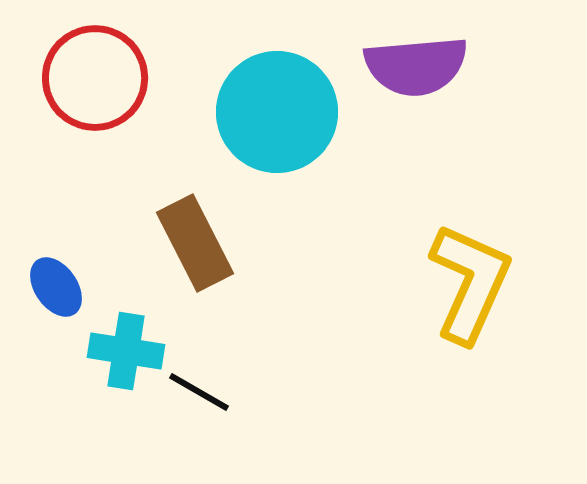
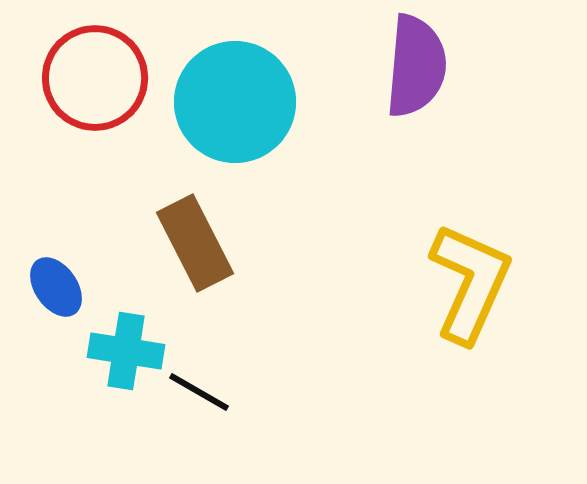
purple semicircle: rotated 80 degrees counterclockwise
cyan circle: moved 42 px left, 10 px up
